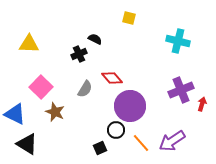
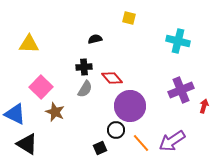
black semicircle: rotated 40 degrees counterclockwise
black cross: moved 5 px right, 13 px down; rotated 21 degrees clockwise
red arrow: moved 2 px right, 2 px down
